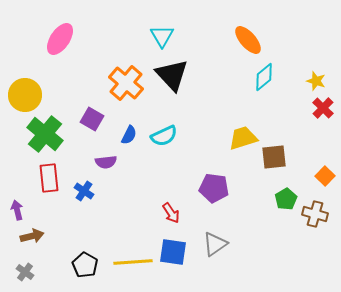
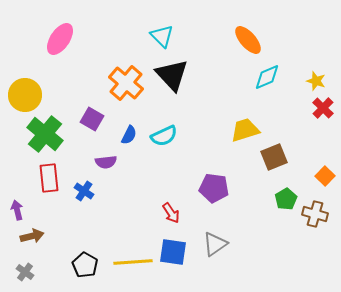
cyan triangle: rotated 15 degrees counterclockwise
cyan diamond: moved 3 px right; rotated 16 degrees clockwise
yellow trapezoid: moved 2 px right, 8 px up
brown square: rotated 16 degrees counterclockwise
